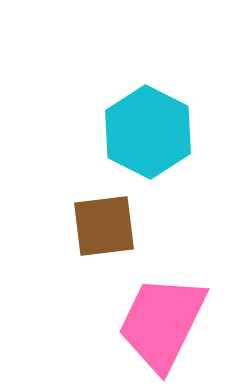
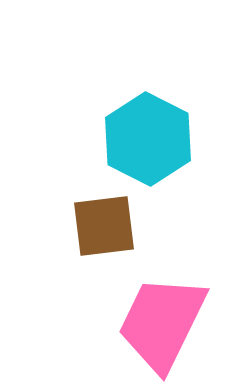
cyan hexagon: moved 7 px down
